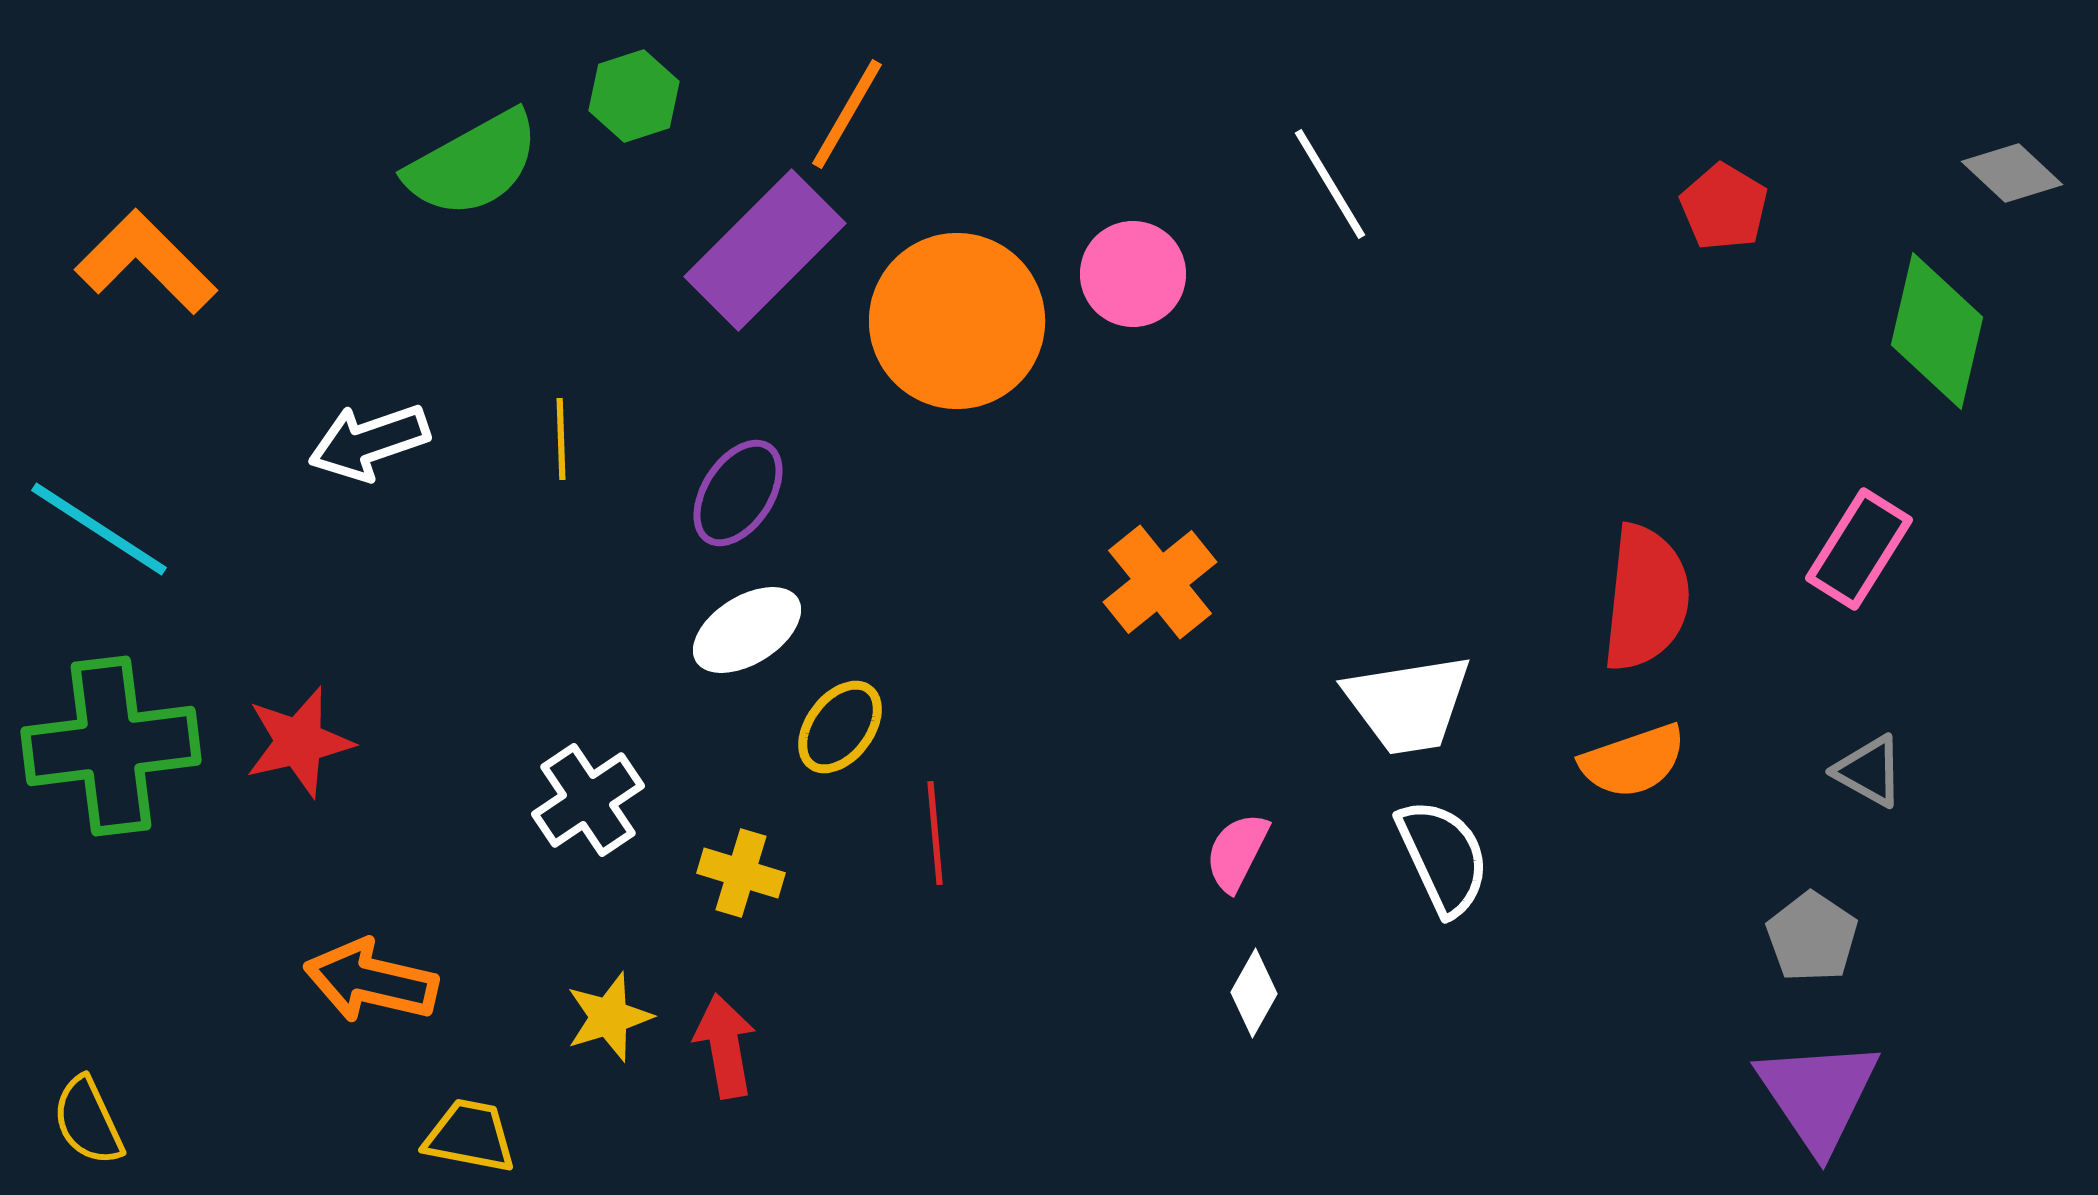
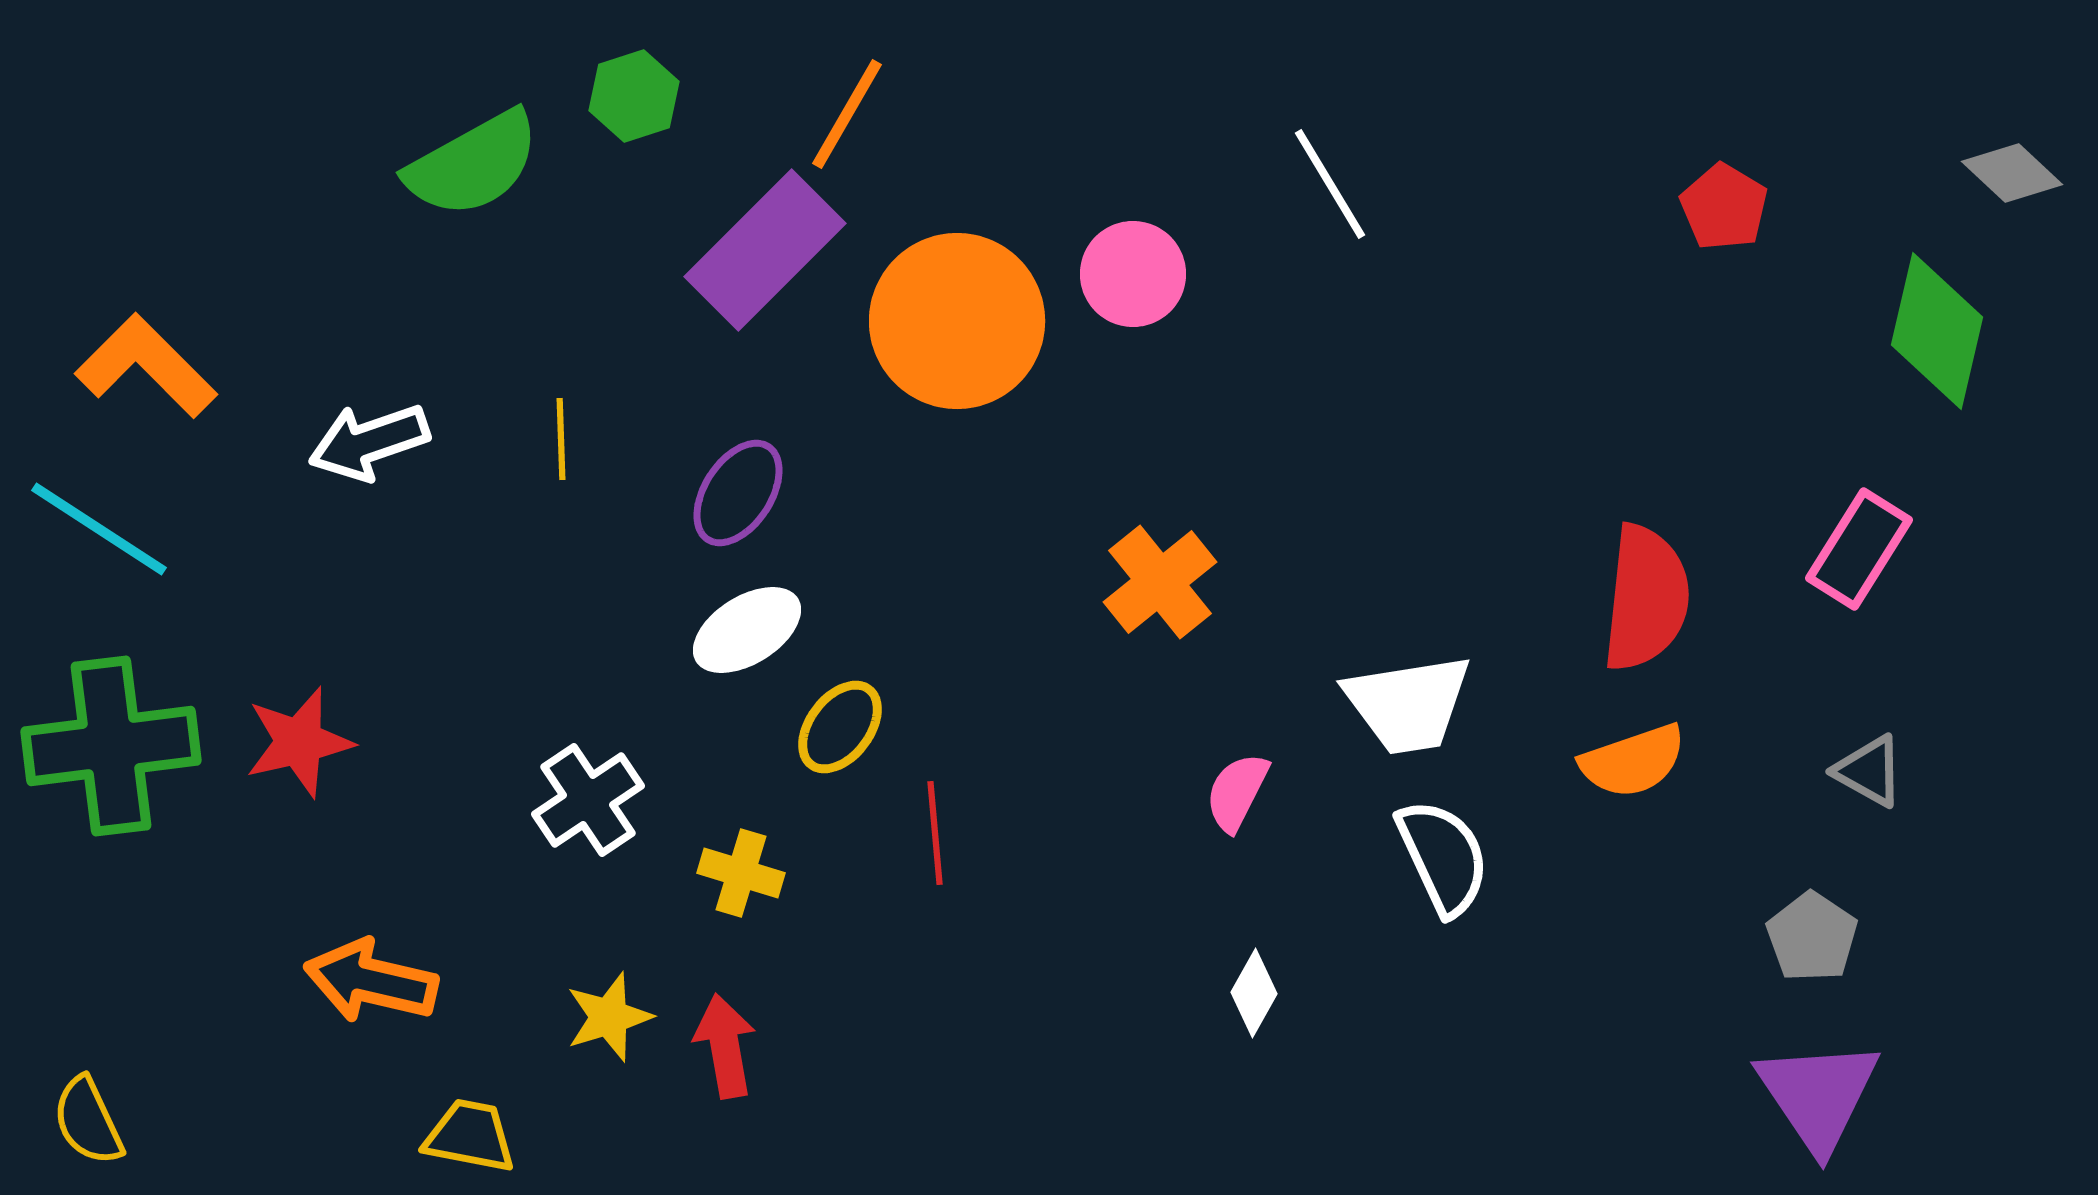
orange L-shape: moved 104 px down
pink semicircle: moved 60 px up
